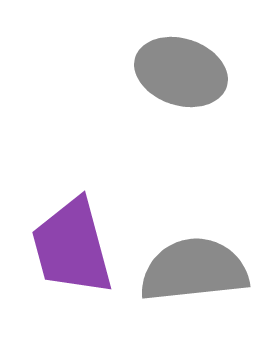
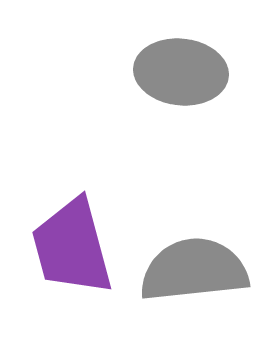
gray ellipse: rotated 12 degrees counterclockwise
